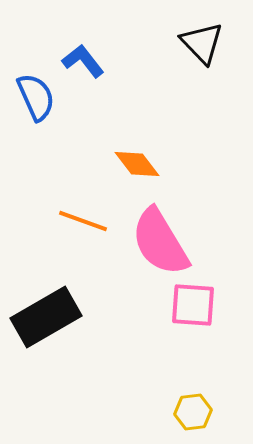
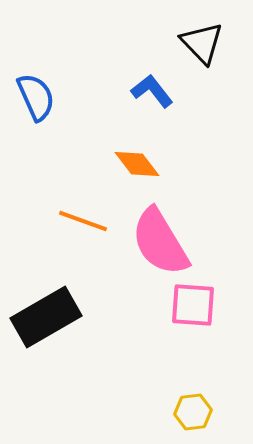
blue L-shape: moved 69 px right, 30 px down
